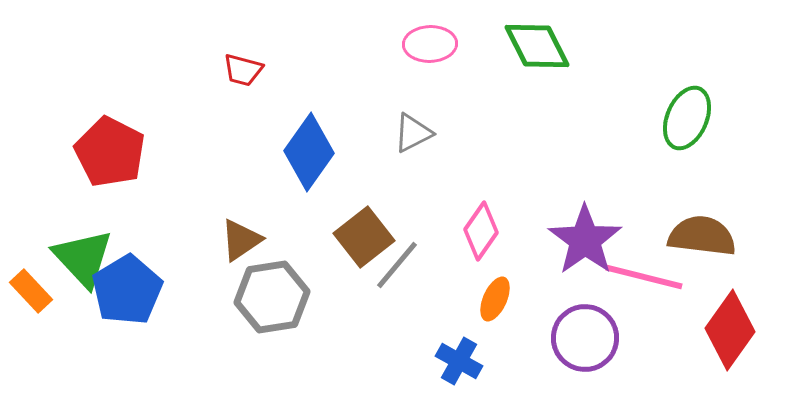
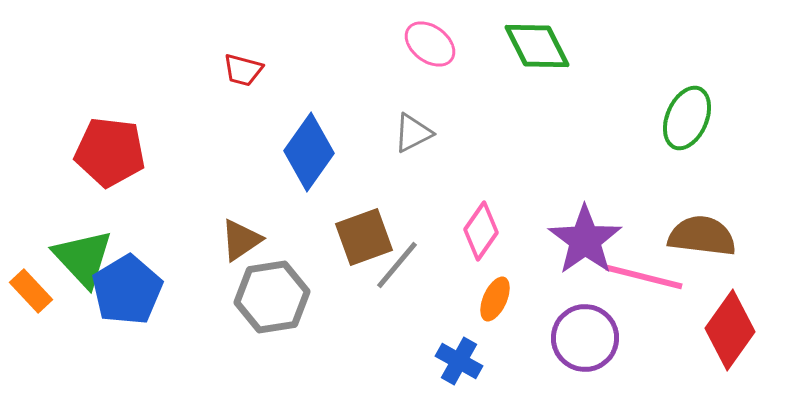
pink ellipse: rotated 39 degrees clockwise
red pentagon: rotated 20 degrees counterclockwise
brown square: rotated 18 degrees clockwise
